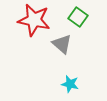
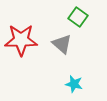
red star: moved 13 px left, 20 px down; rotated 12 degrees counterclockwise
cyan star: moved 4 px right
